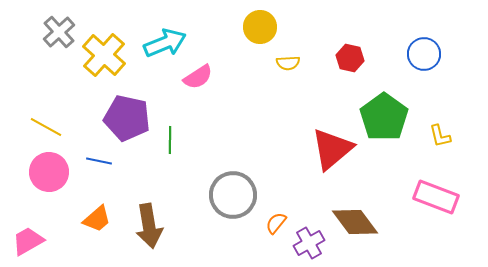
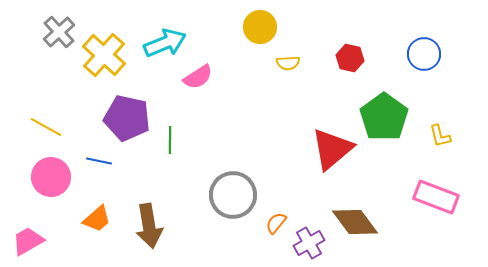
pink circle: moved 2 px right, 5 px down
